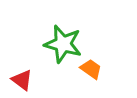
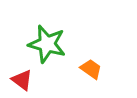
green star: moved 16 px left
